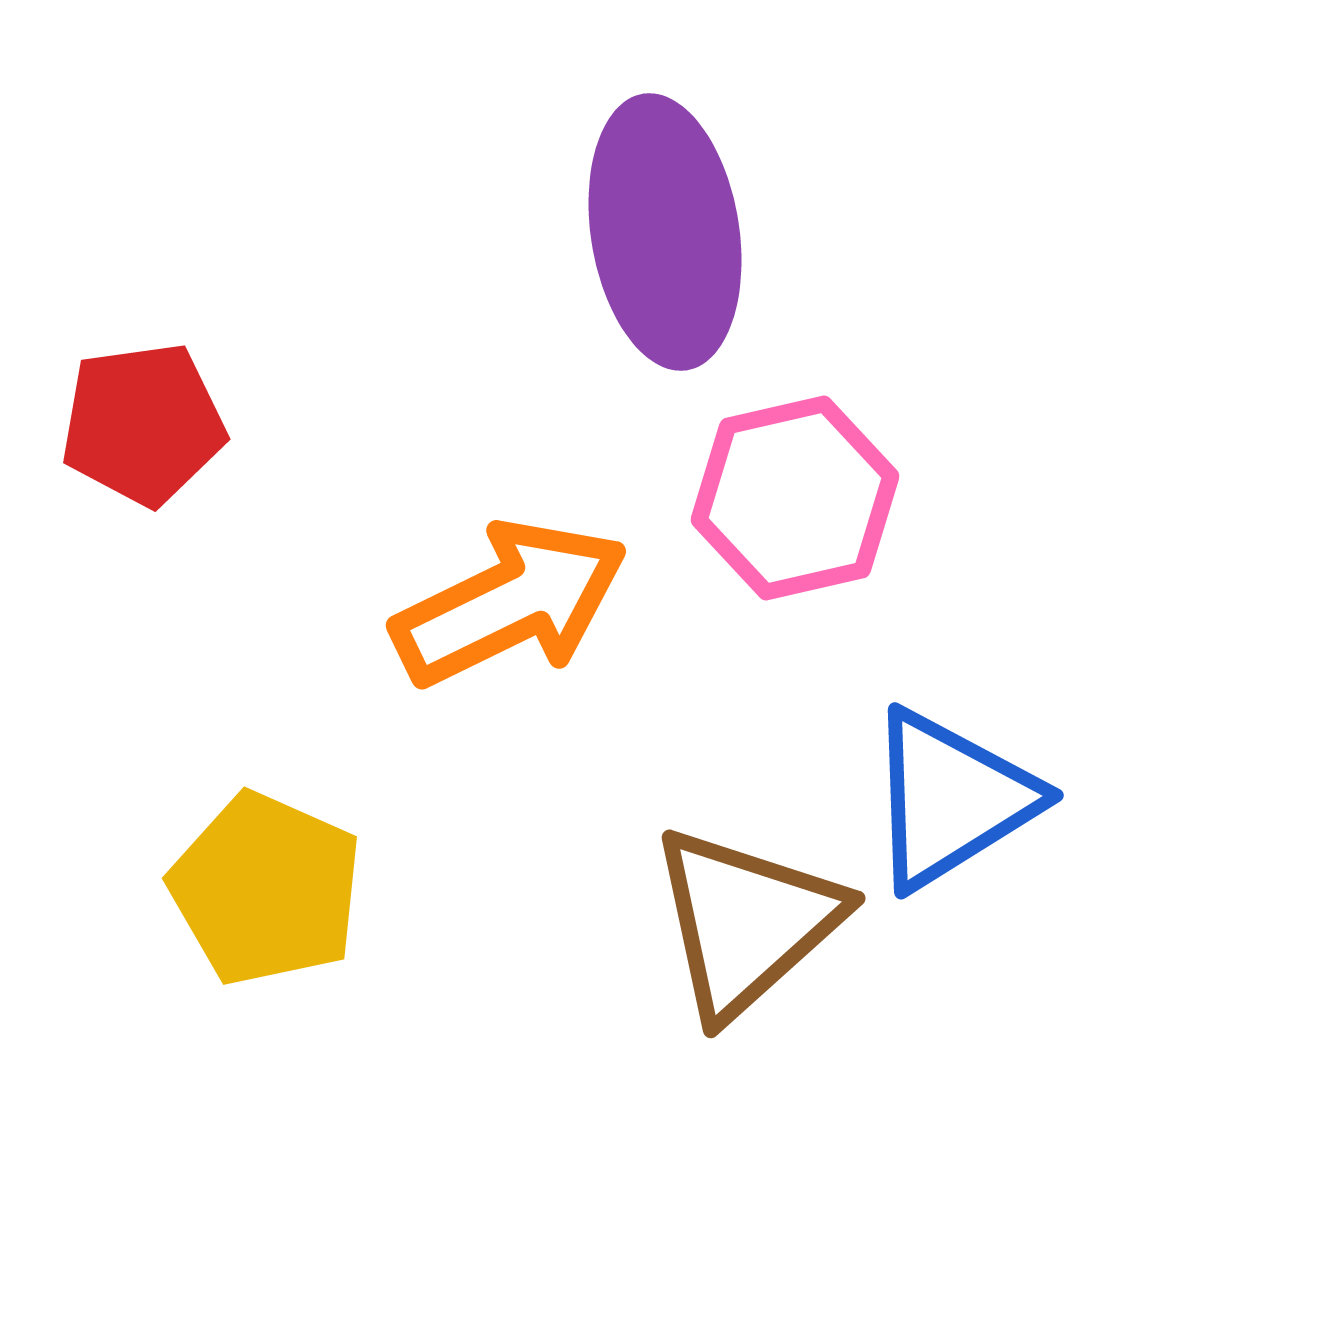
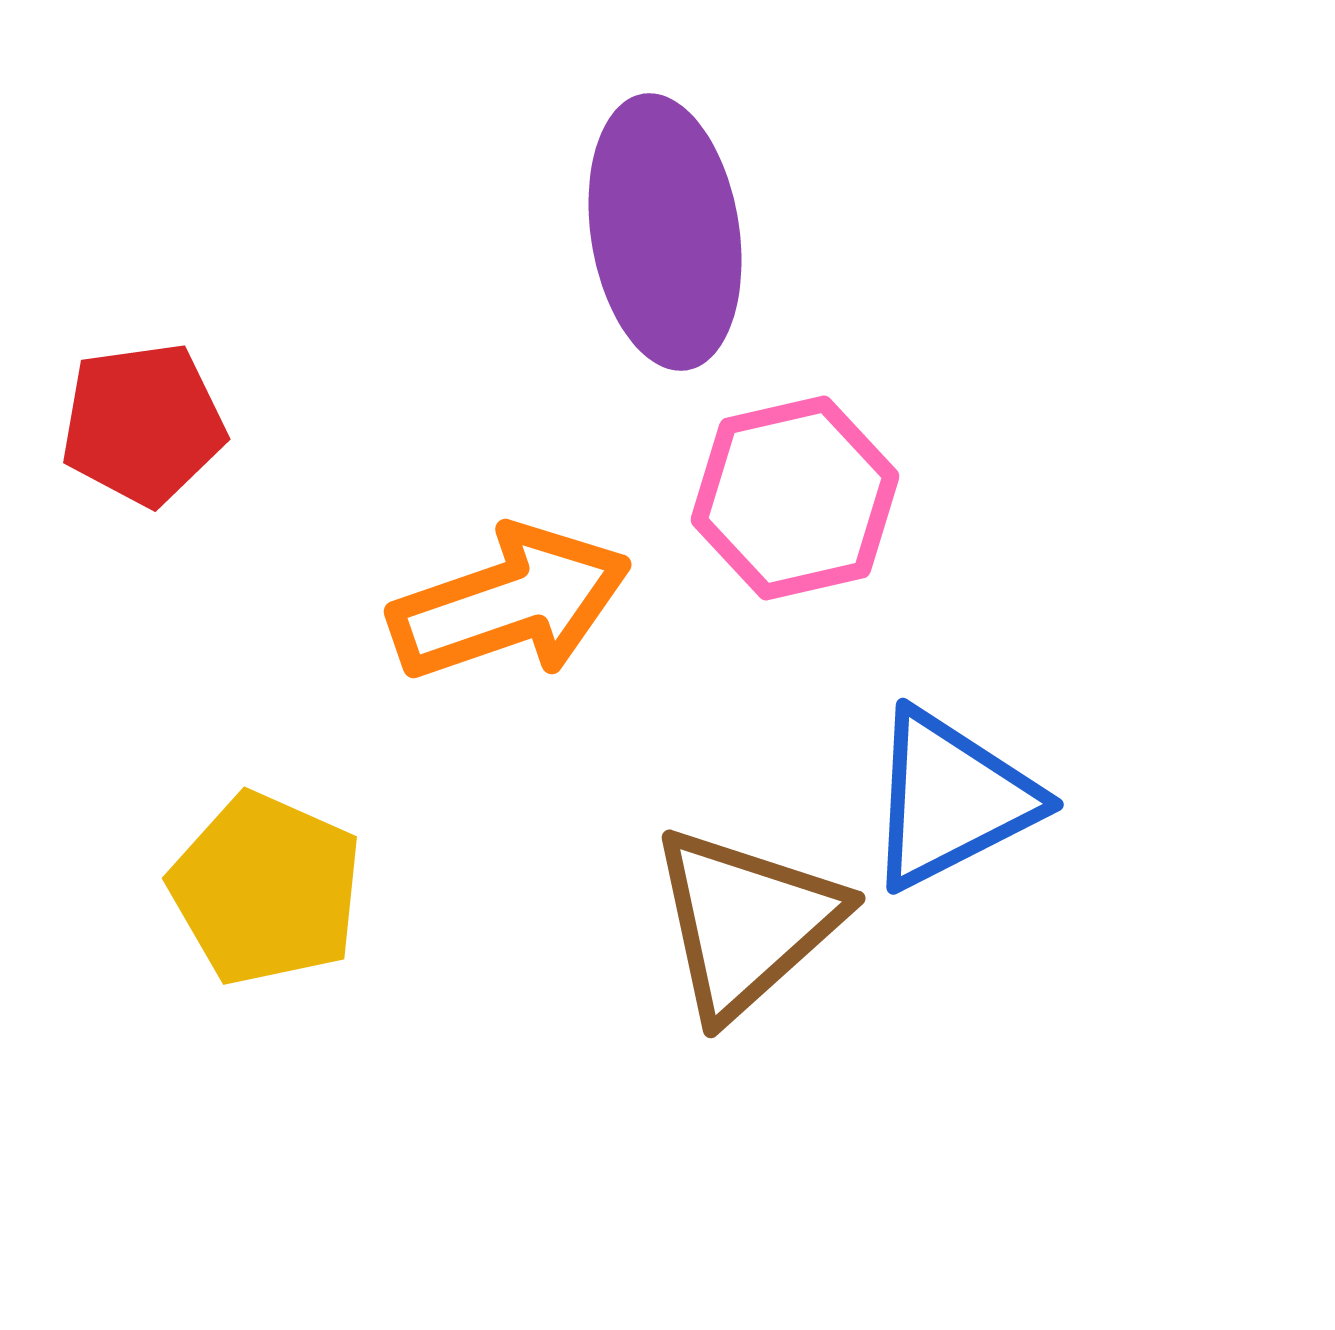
orange arrow: rotated 7 degrees clockwise
blue triangle: rotated 5 degrees clockwise
